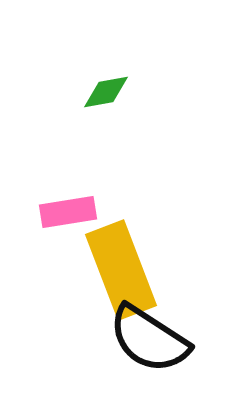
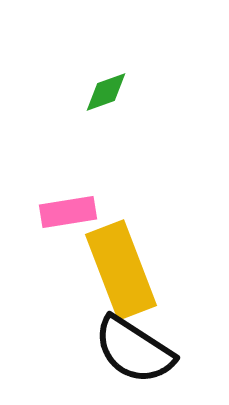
green diamond: rotated 9 degrees counterclockwise
black semicircle: moved 15 px left, 11 px down
